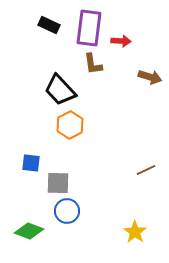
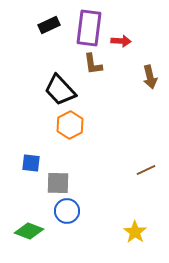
black rectangle: rotated 50 degrees counterclockwise
brown arrow: rotated 60 degrees clockwise
